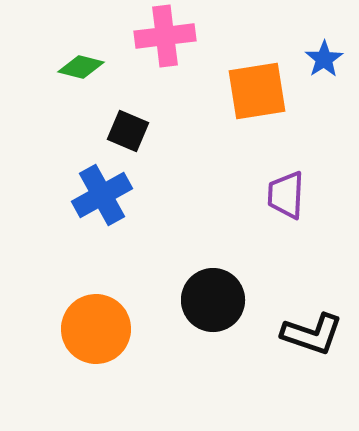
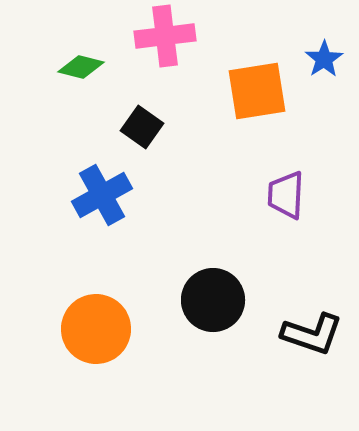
black square: moved 14 px right, 4 px up; rotated 12 degrees clockwise
